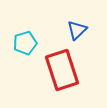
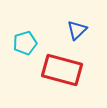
red rectangle: rotated 57 degrees counterclockwise
